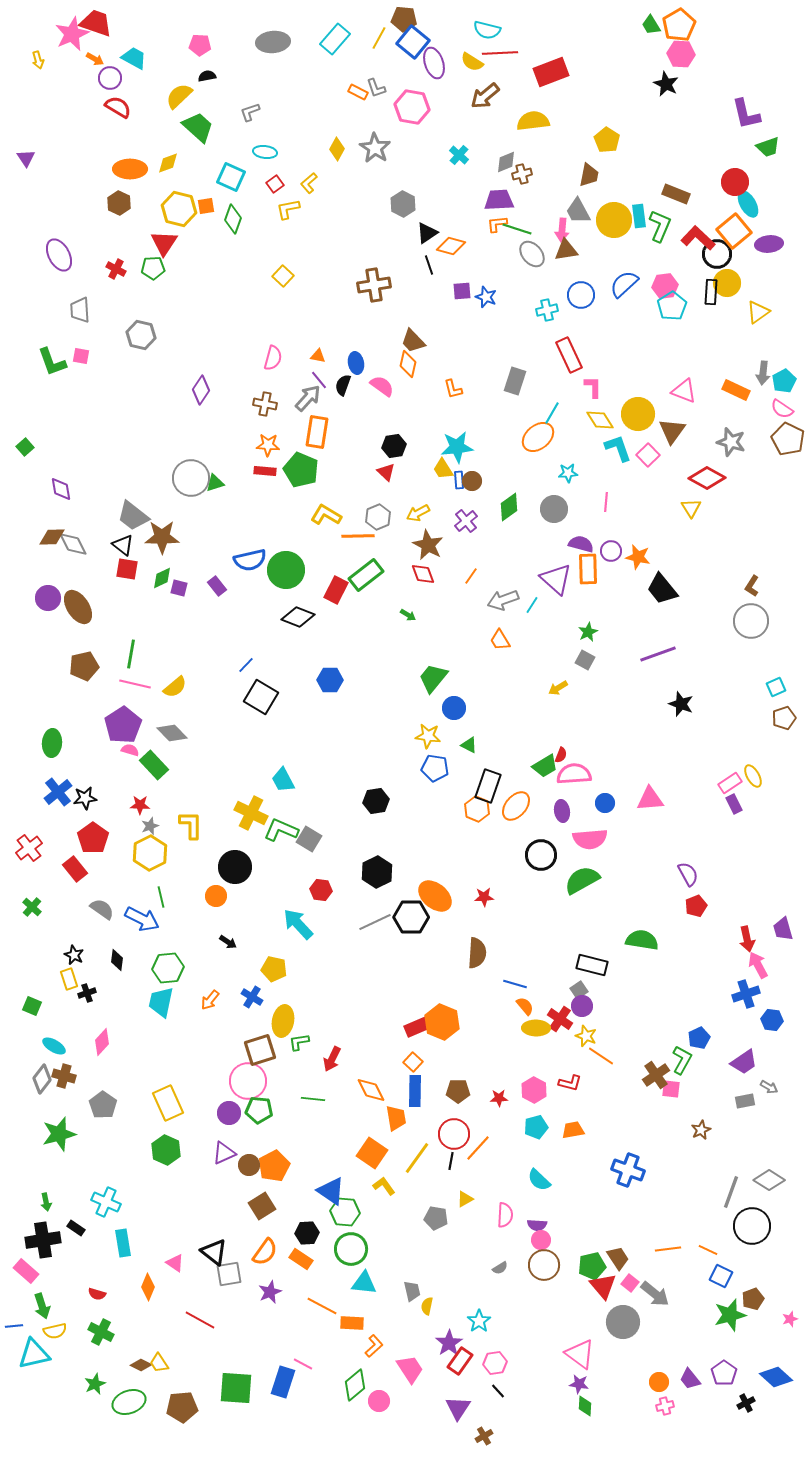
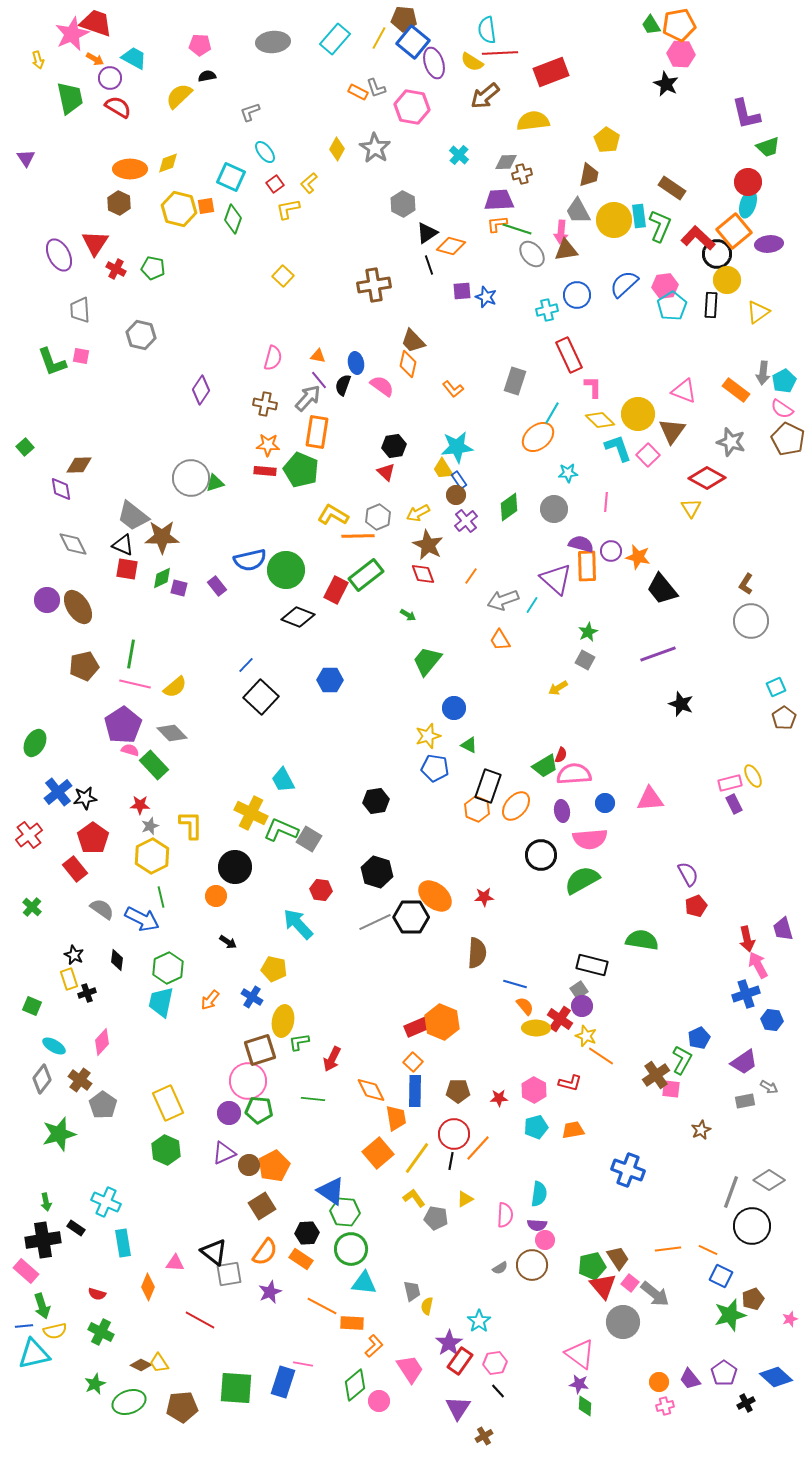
orange pentagon at (679, 25): rotated 20 degrees clockwise
cyan semicircle at (487, 30): rotated 68 degrees clockwise
green trapezoid at (198, 127): moved 128 px left, 29 px up; rotated 36 degrees clockwise
cyan ellipse at (265, 152): rotated 45 degrees clockwise
gray diamond at (506, 162): rotated 20 degrees clockwise
red circle at (735, 182): moved 13 px right
brown rectangle at (676, 194): moved 4 px left, 6 px up; rotated 12 degrees clockwise
cyan ellipse at (748, 204): rotated 48 degrees clockwise
pink arrow at (562, 230): moved 1 px left, 2 px down
red triangle at (164, 243): moved 69 px left
green pentagon at (153, 268): rotated 15 degrees clockwise
yellow circle at (727, 283): moved 3 px up
black rectangle at (711, 292): moved 13 px down
blue circle at (581, 295): moved 4 px left
orange L-shape at (453, 389): rotated 25 degrees counterclockwise
orange rectangle at (736, 390): rotated 12 degrees clockwise
yellow diamond at (600, 420): rotated 12 degrees counterclockwise
blue rectangle at (459, 480): rotated 30 degrees counterclockwise
brown circle at (472, 481): moved 16 px left, 14 px down
yellow L-shape at (326, 515): moved 7 px right
brown diamond at (52, 537): moved 27 px right, 72 px up
black triangle at (123, 545): rotated 15 degrees counterclockwise
orange rectangle at (588, 569): moved 1 px left, 3 px up
brown L-shape at (752, 586): moved 6 px left, 2 px up
purple circle at (48, 598): moved 1 px left, 2 px down
green trapezoid at (433, 678): moved 6 px left, 17 px up
black square at (261, 697): rotated 12 degrees clockwise
brown pentagon at (784, 718): rotated 15 degrees counterclockwise
yellow star at (428, 736): rotated 25 degrees counterclockwise
green ellipse at (52, 743): moved 17 px left; rotated 24 degrees clockwise
pink rectangle at (730, 783): rotated 20 degrees clockwise
red cross at (29, 848): moved 13 px up
yellow hexagon at (150, 853): moved 2 px right, 3 px down
black hexagon at (377, 872): rotated 16 degrees counterclockwise
green hexagon at (168, 968): rotated 20 degrees counterclockwise
brown cross at (64, 1076): moved 16 px right, 4 px down; rotated 20 degrees clockwise
orange square at (372, 1153): moved 6 px right; rotated 16 degrees clockwise
cyan semicircle at (539, 1180): moved 14 px down; rotated 125 degrees counterclockwise
yellow L-shape at (384, 1186): moved 30 px right, 12 px down
pink circle at (541, 1240): moved 4 px right
pink triangle at (175, 1263): rotated 30 degrees counterclockwise
brown circle at (544, 1265): moved 12 px left
blue line at (14, 1326): moved 10 px right
pink line at (303, 1364): rotated 18 degrees counterclockwise
